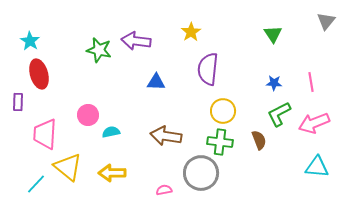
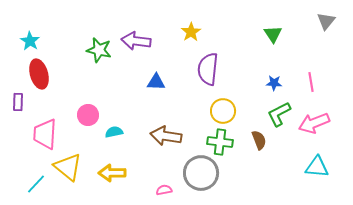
cyan semicircle: moved 3 px right
